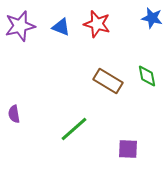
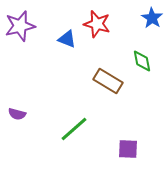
blue star: rotated 20 degrees clockwise
blue triangle: moved 6 px right, 12 px down
green diamond: moved 5 px left, 15 px up
purple semicircle: moved 3 px right; rotated 66 degrees counterclockwise
